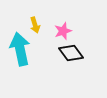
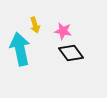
pink star: rotated 30 degrees clockwise
